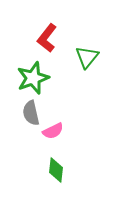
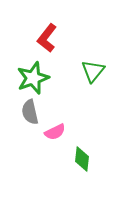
green triangle: moved 6 px right, 14 px down
gray semicircle: moved 1 px left, 1 px up
pink semicircle: moved 2 px right, 1 px down
green diamond: moved 26 px right, 11 px up
